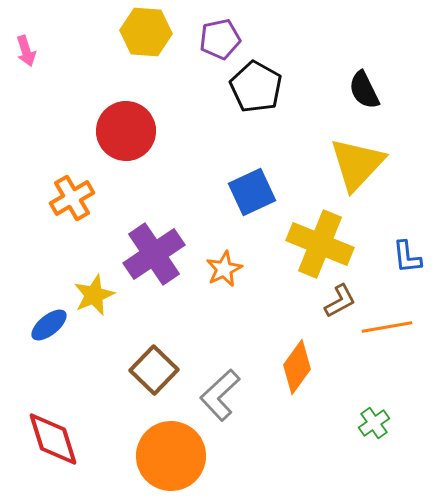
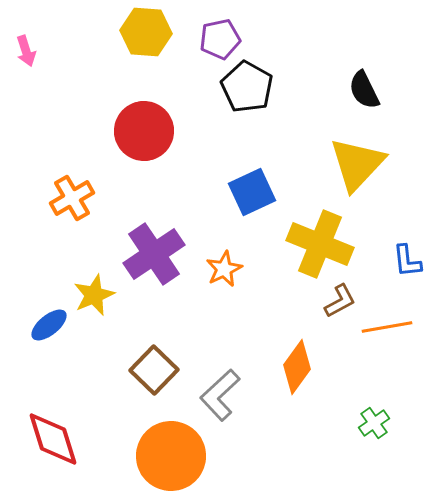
black pentagon: moved 9 px left
red circle: moved 18 px right
blue L-shape: moved 4 px down
